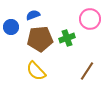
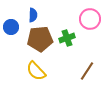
blue semicircle: rotated 112 degrees clockwise
